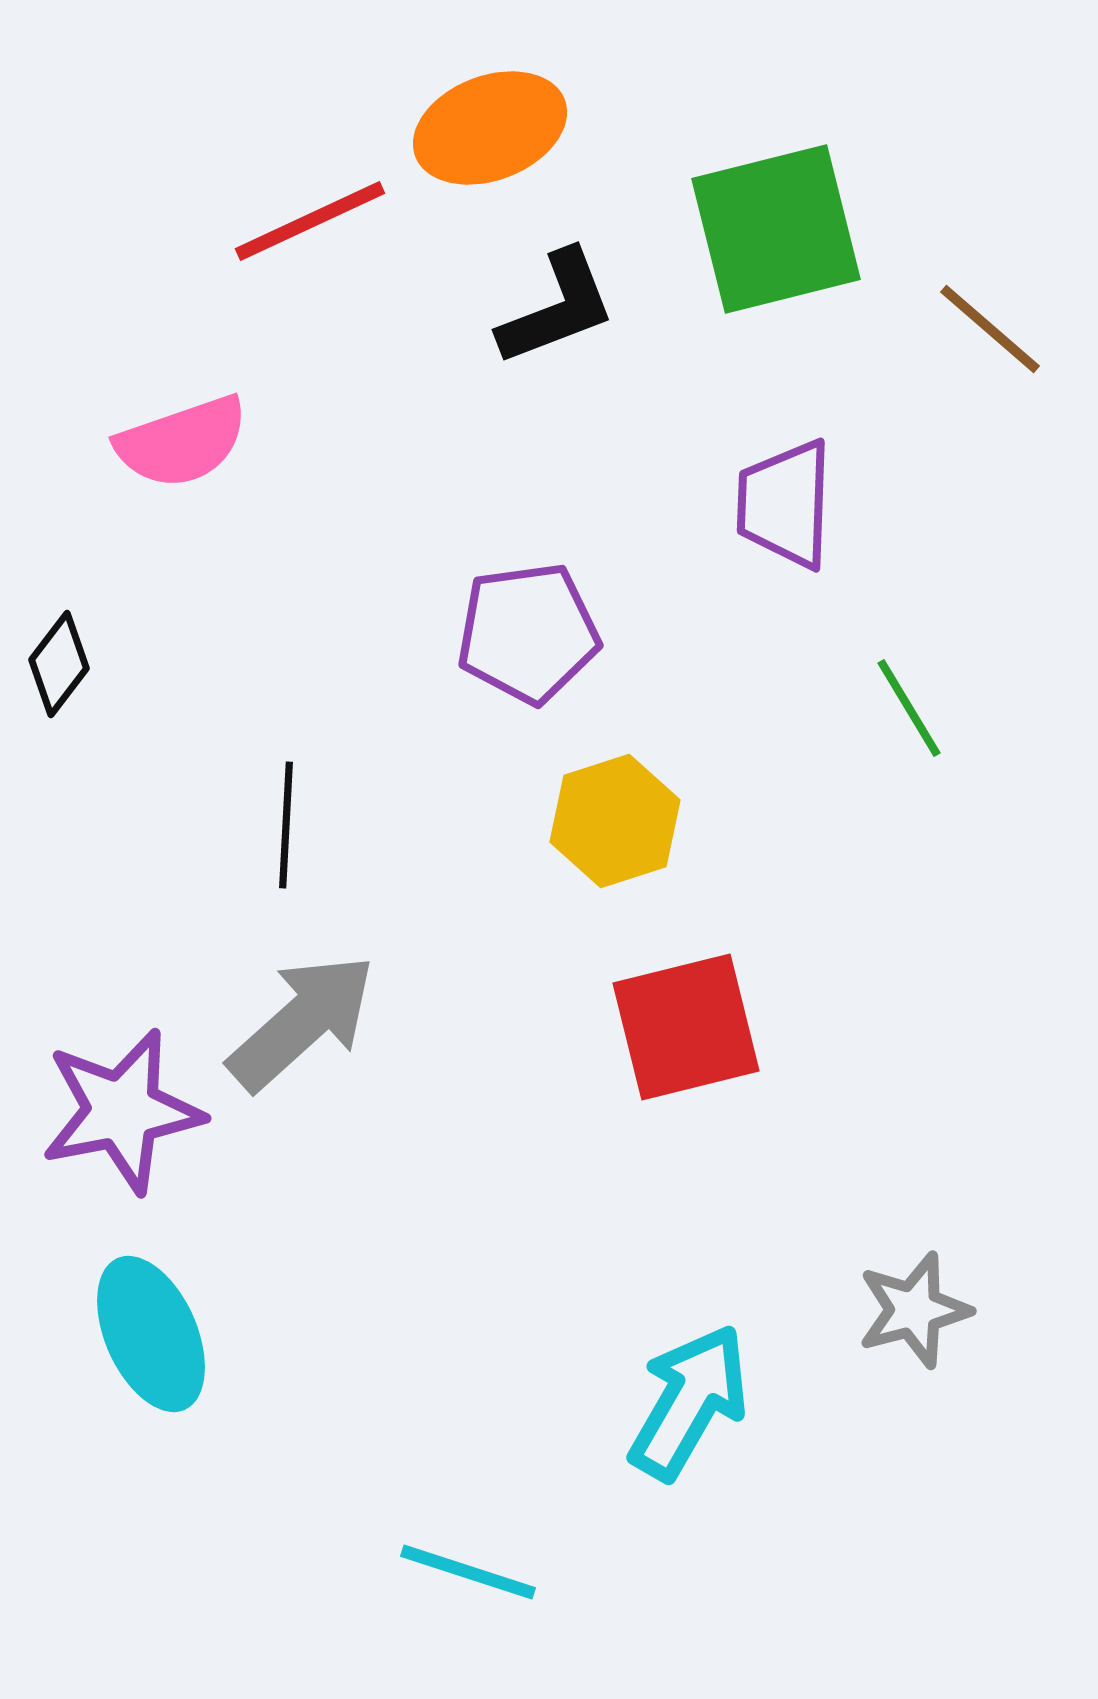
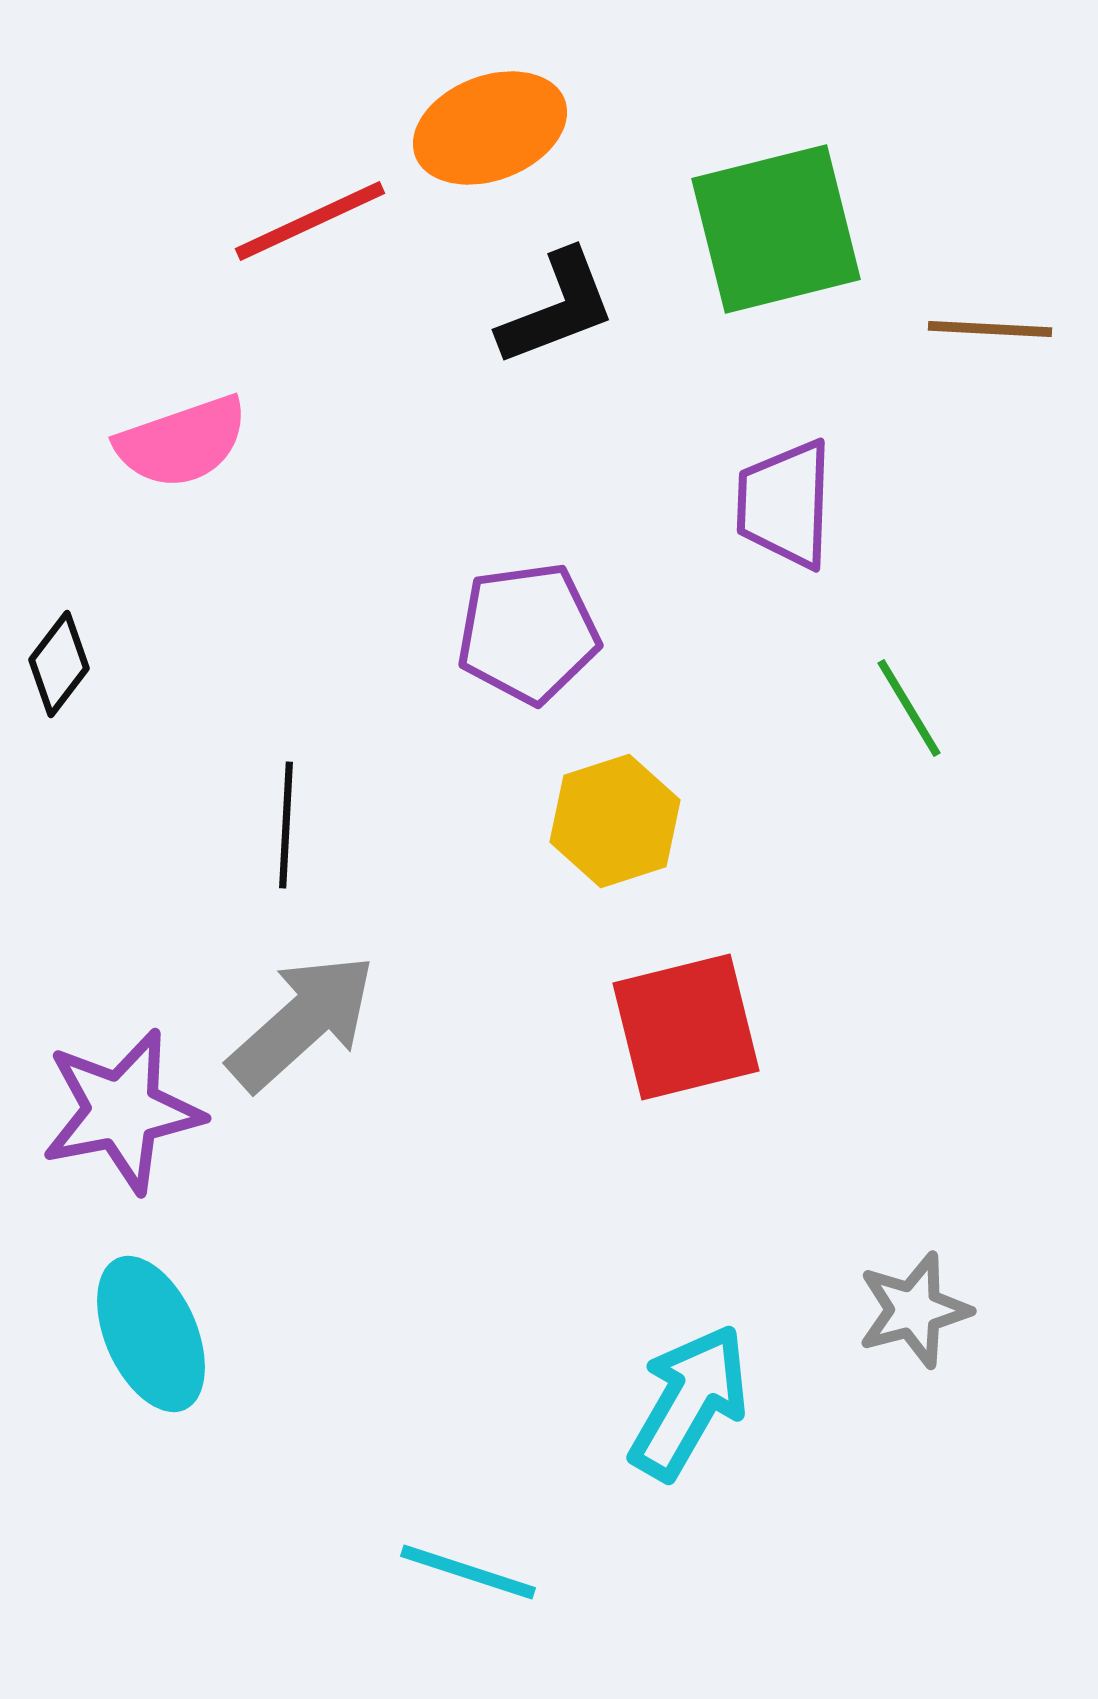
brown line: rotated 38 degrees counterclockwise
